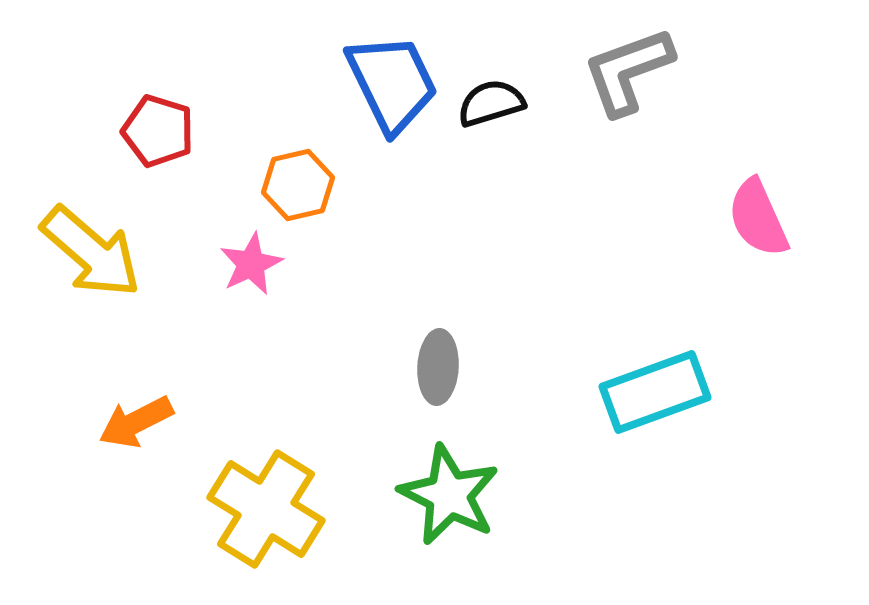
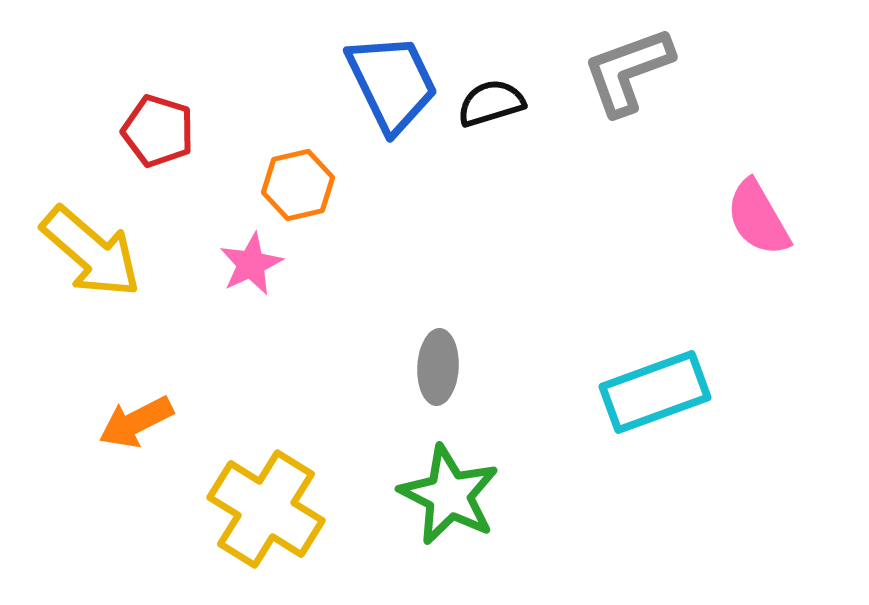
pink semicircle: rotated 6 degrees counterclockwise
